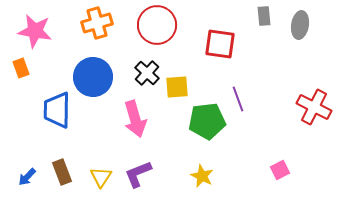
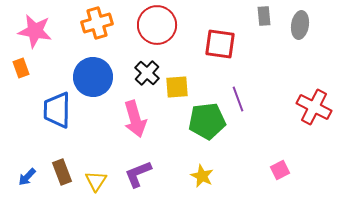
yellow triangle: moved 5 px left, 4 px down
